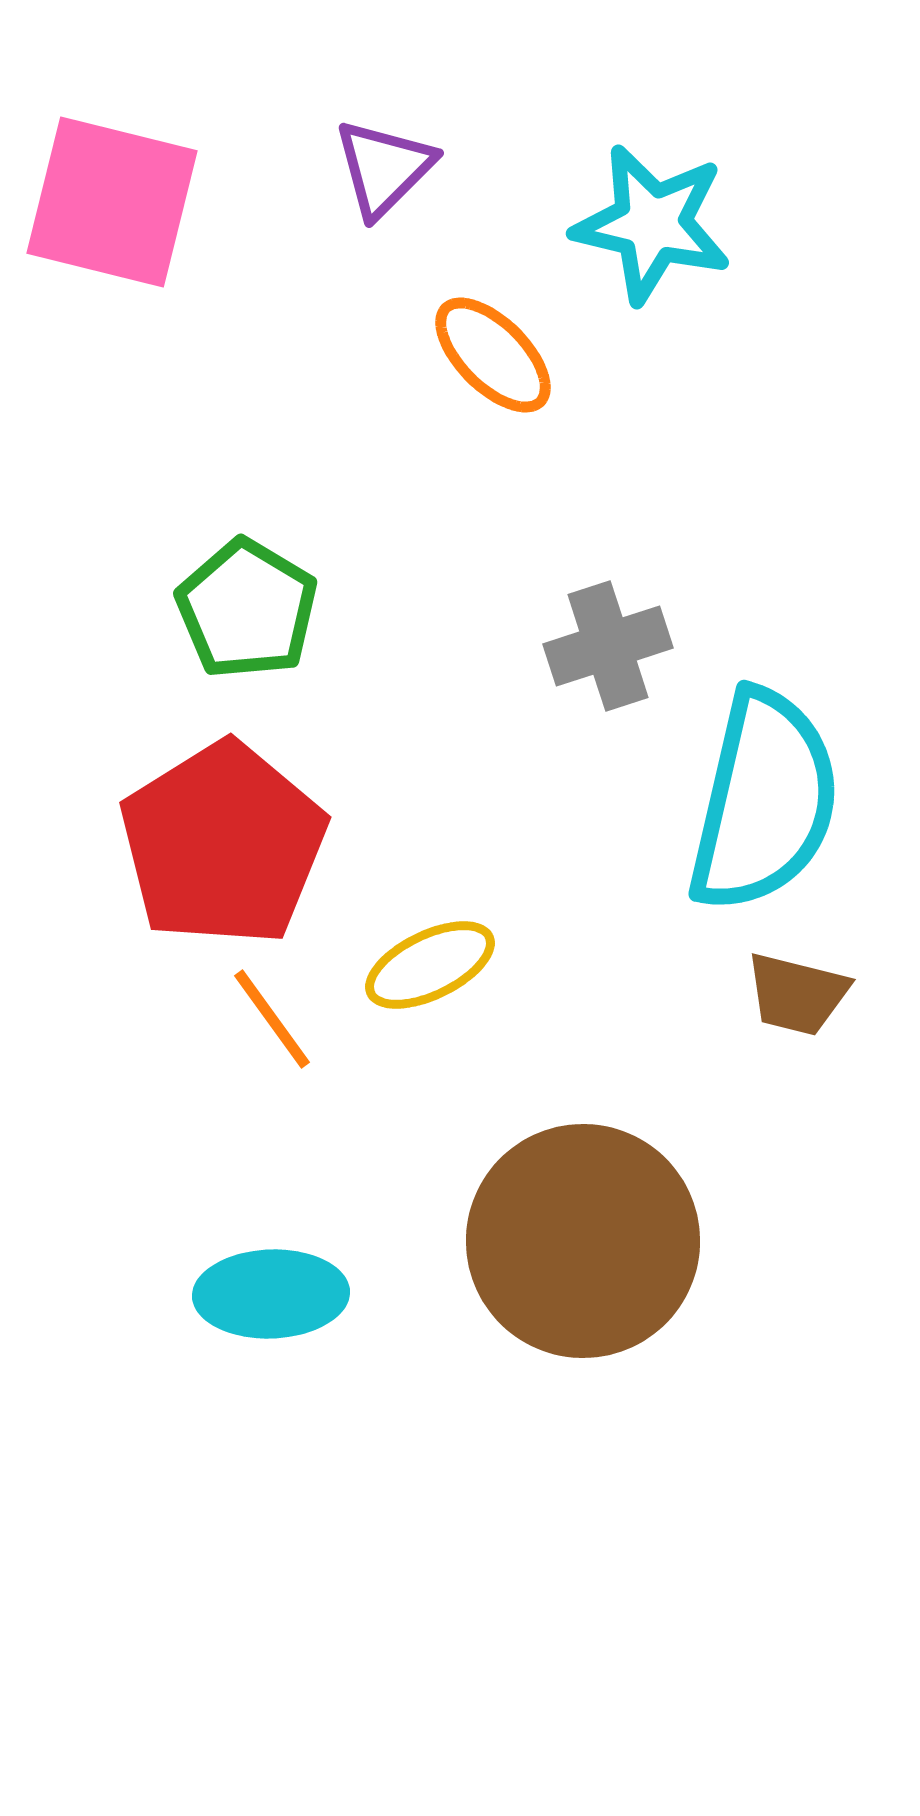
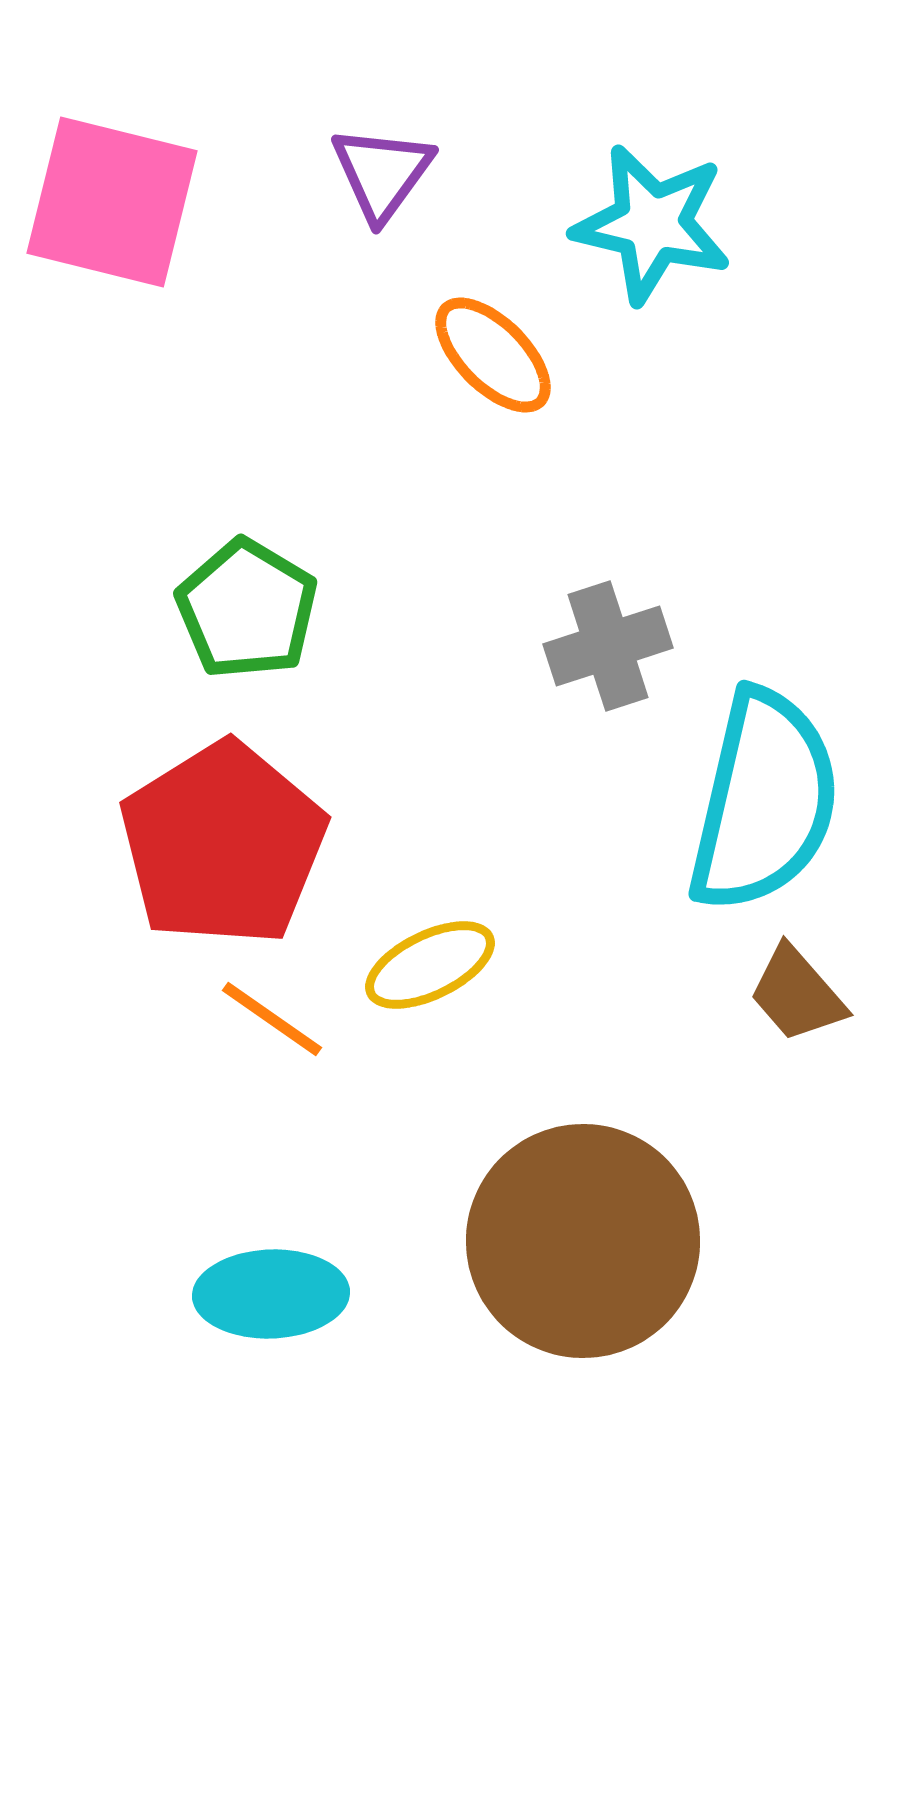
purple triangle: moved 2 px left, 5 px down; rotated 9 degrees counterclockwise
brown trapezoid: rotated 35 degrees clockwise
orange line: rotated 19 degrees counterclockwise
